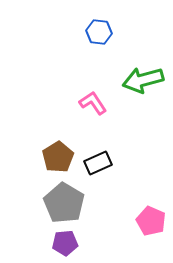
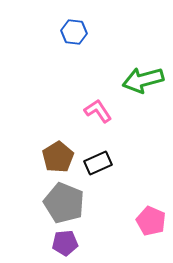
blue hexagon: moved 25 px left
pink L-shape: moved 5 px right, 8 px down
gray pentagon: rotated 9 degrees counterclockwise
